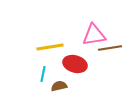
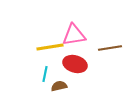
pink triangle: moved 20 px left
cyan line: moved 2 px right
